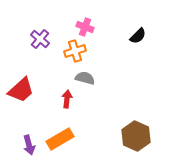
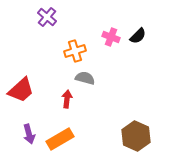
pink cross: moved 26 px right, 10 px down
purple cross: moved 7 px right, 22 px up
purple arrow: moved 11 px up
